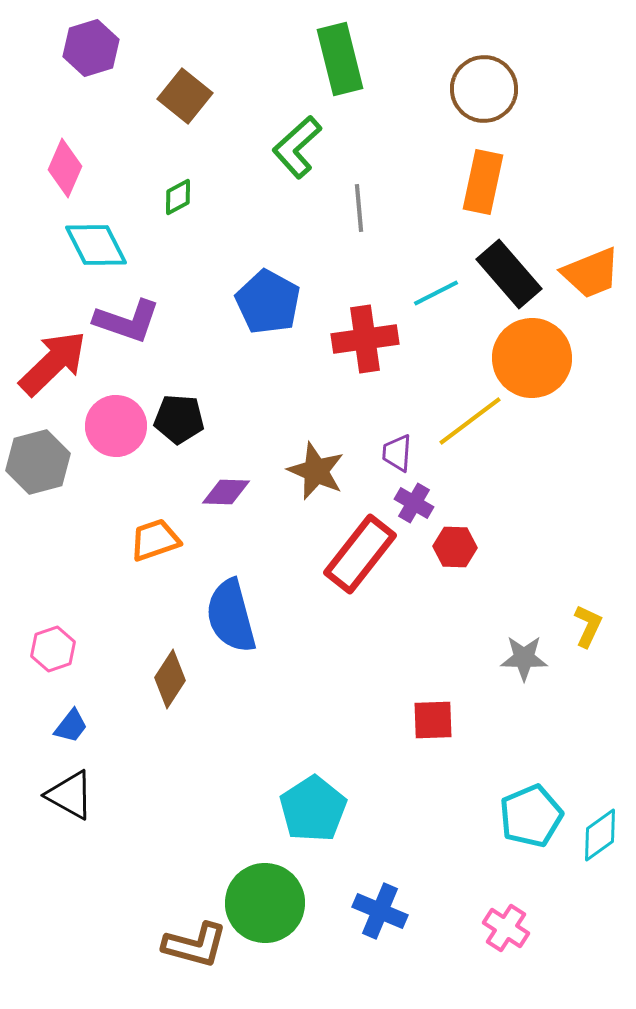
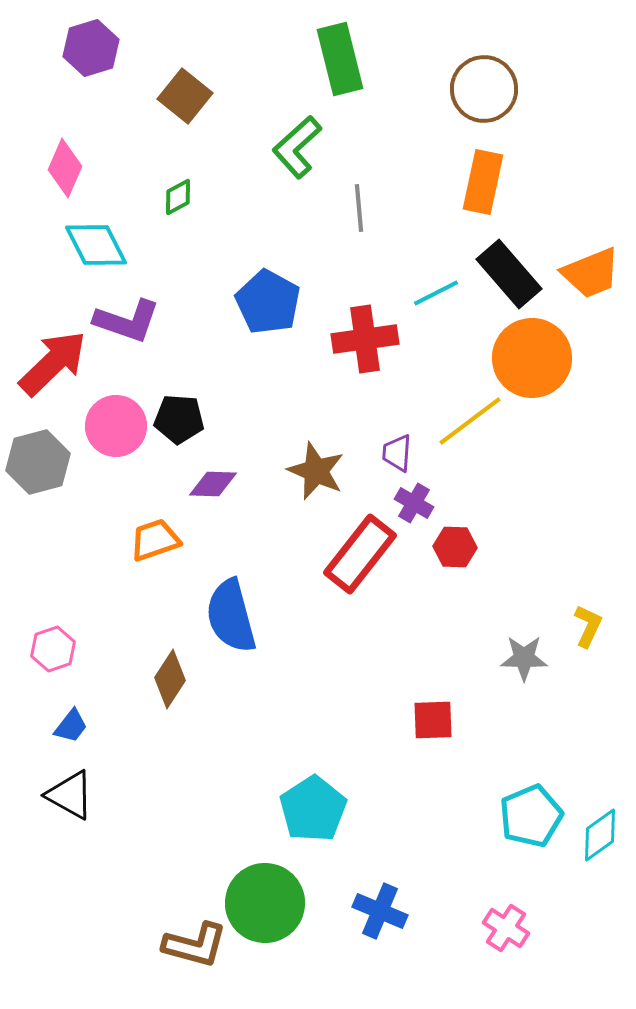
purple diamond at (226, 492): moved 13 px left, 8 px up
